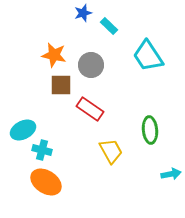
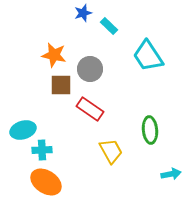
gray circle: moved 1 px left, 4 px down
cyan ellipse: rotated 10 degrees clockwise
cyan cross: rotated 18 degrees counterclockwise
